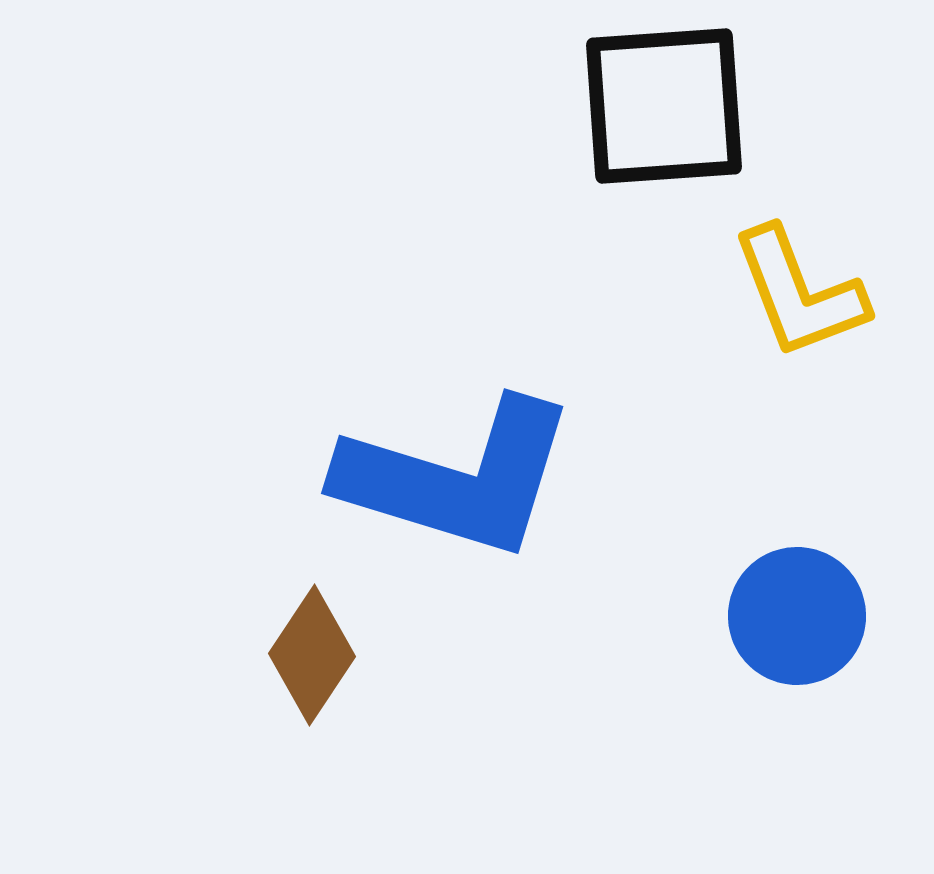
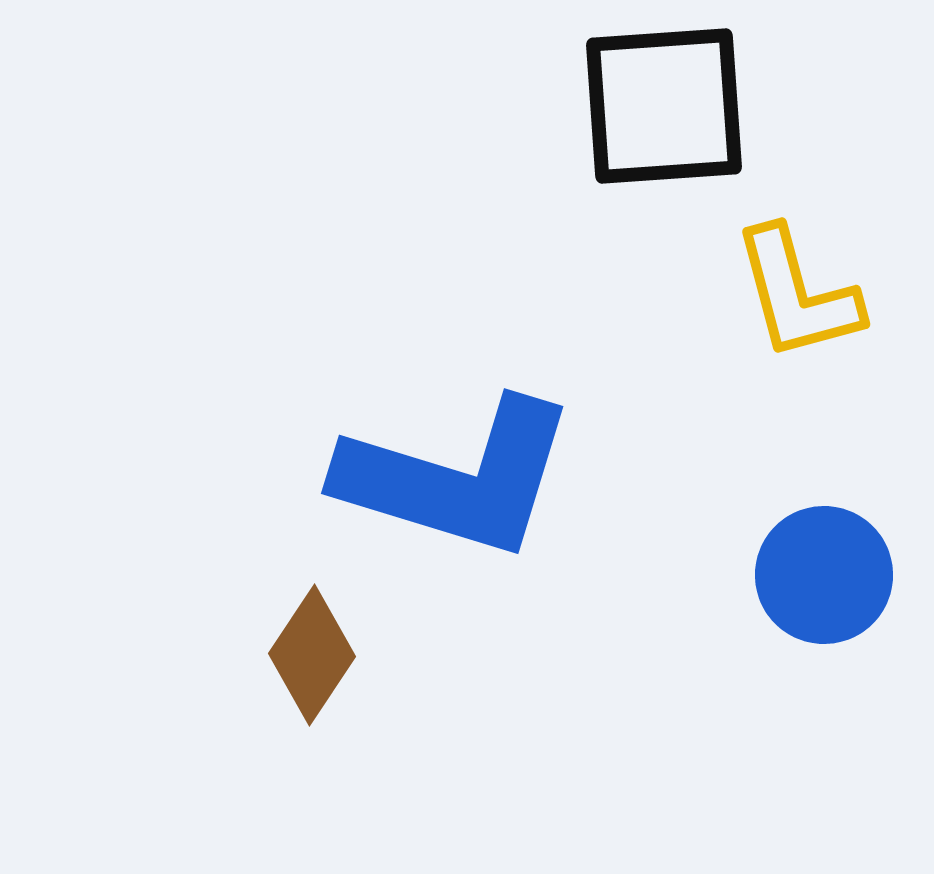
yellow L-shape: moved 2 px left, 1 px down; rotated 6 degrees clockwise
blue circle: moved 27 px right, 41 px up
